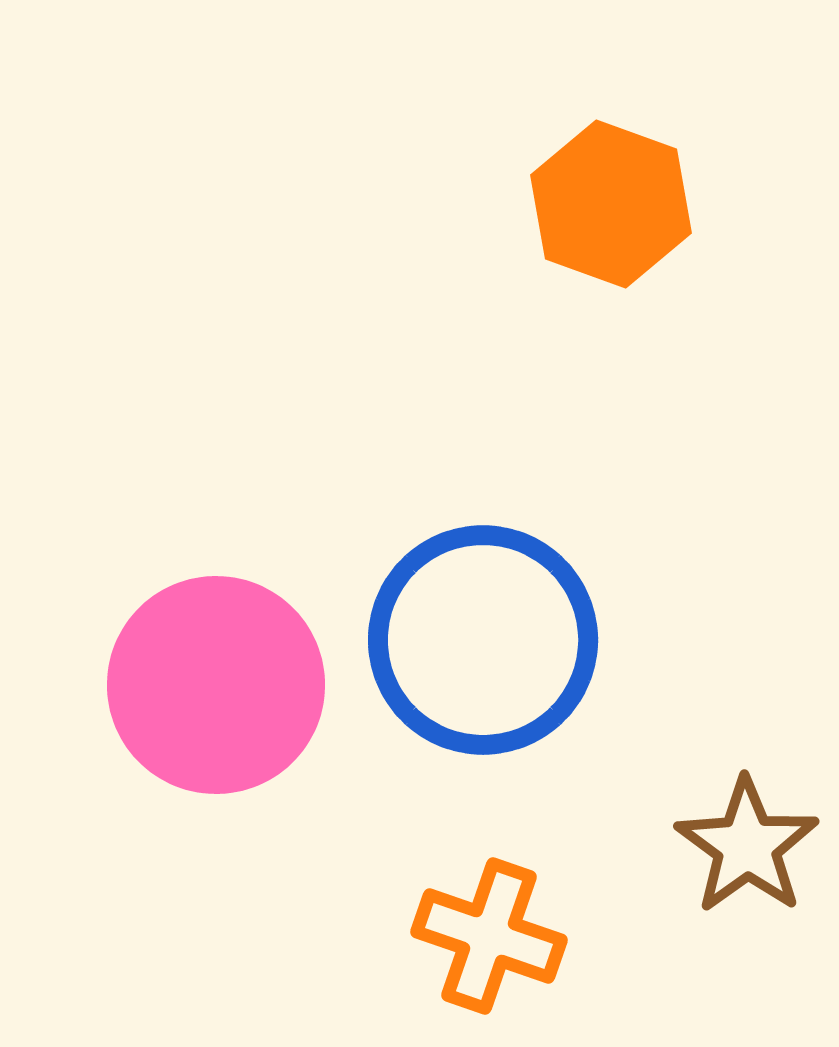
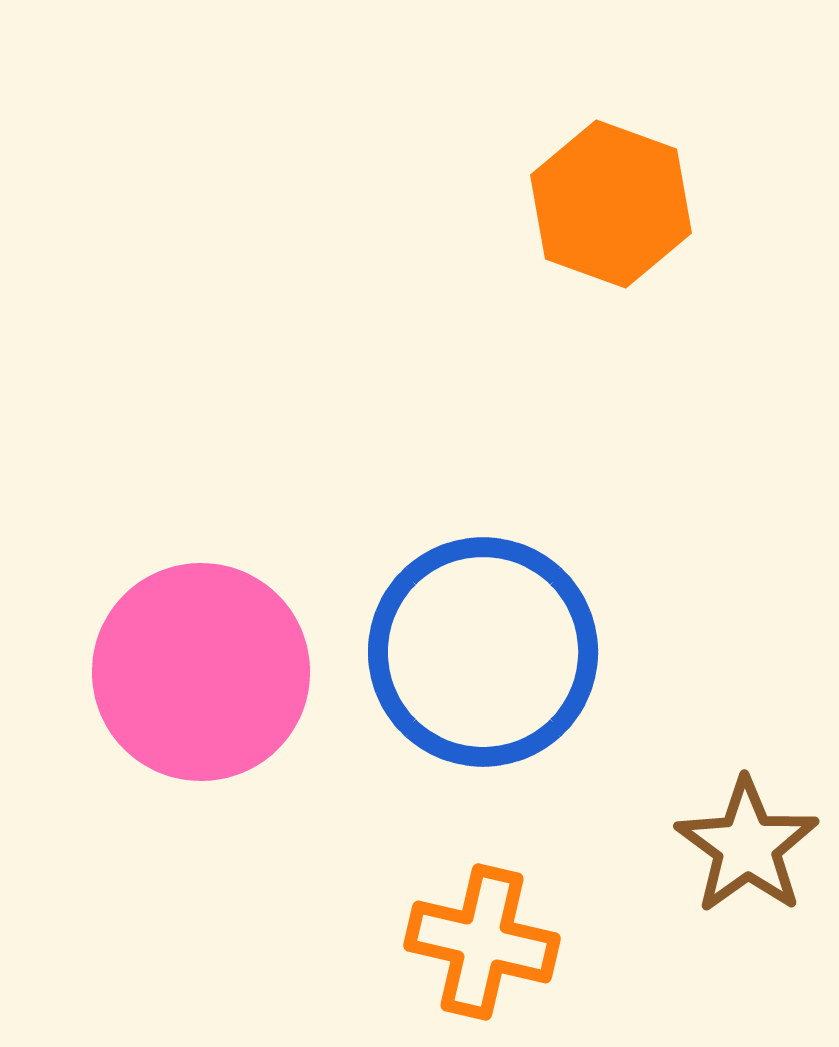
blue circle: moved 12 px down
pink circle: moved 15 px left, 13 px up
orange cross: moved 7 px left, 6 px down; rotated 6 degrees counterclockwise
